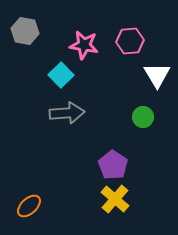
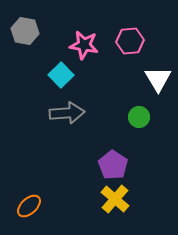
white triangle: moved 1 px right, 4 px down
green circle: moved 4 px left
